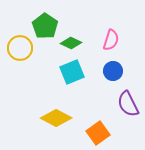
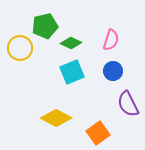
green pentagon: rotated 25 degrees clockwise
